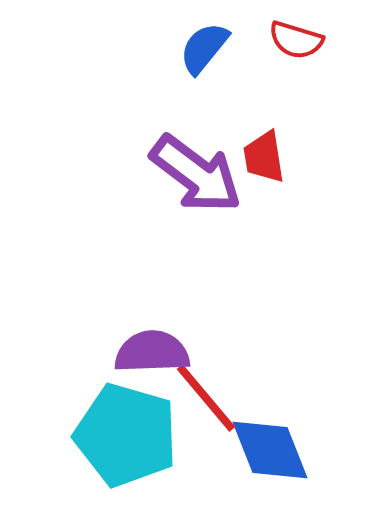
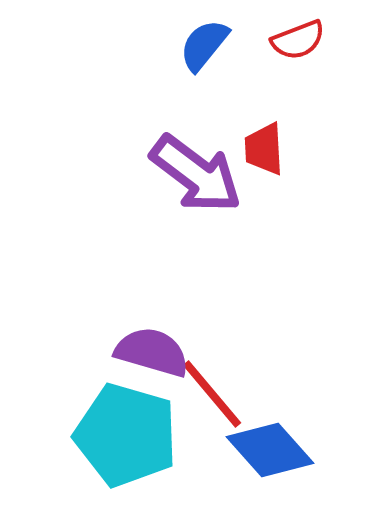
red semicircle: moved 2 px right; rotated 38 degrees counterclockwise
blue semicircle: moved 3 px up
red trapezoid: moved 8 px up; rotated 6 degrees clockwise
purple semicircle: rotated 18 degrees clockwise
red line: moved 6 px right, 4 px up
blue diamond: rotated 20 degrees counterclockwise
